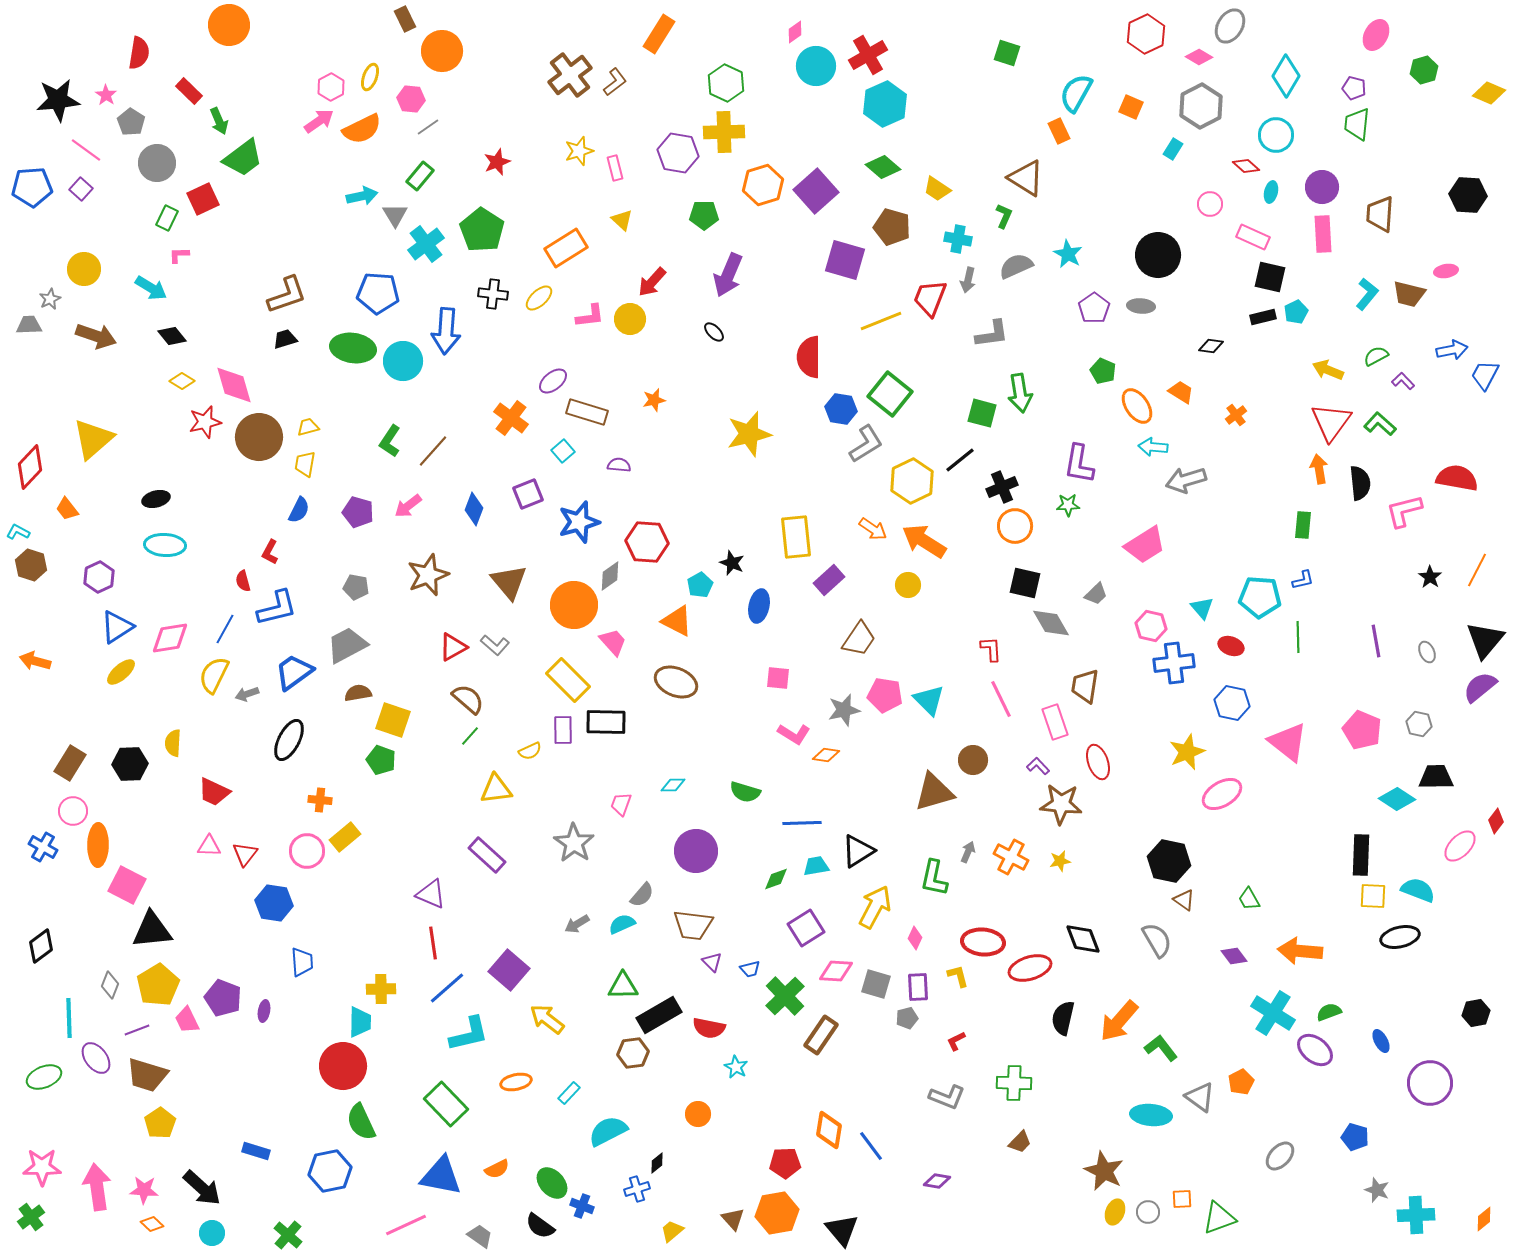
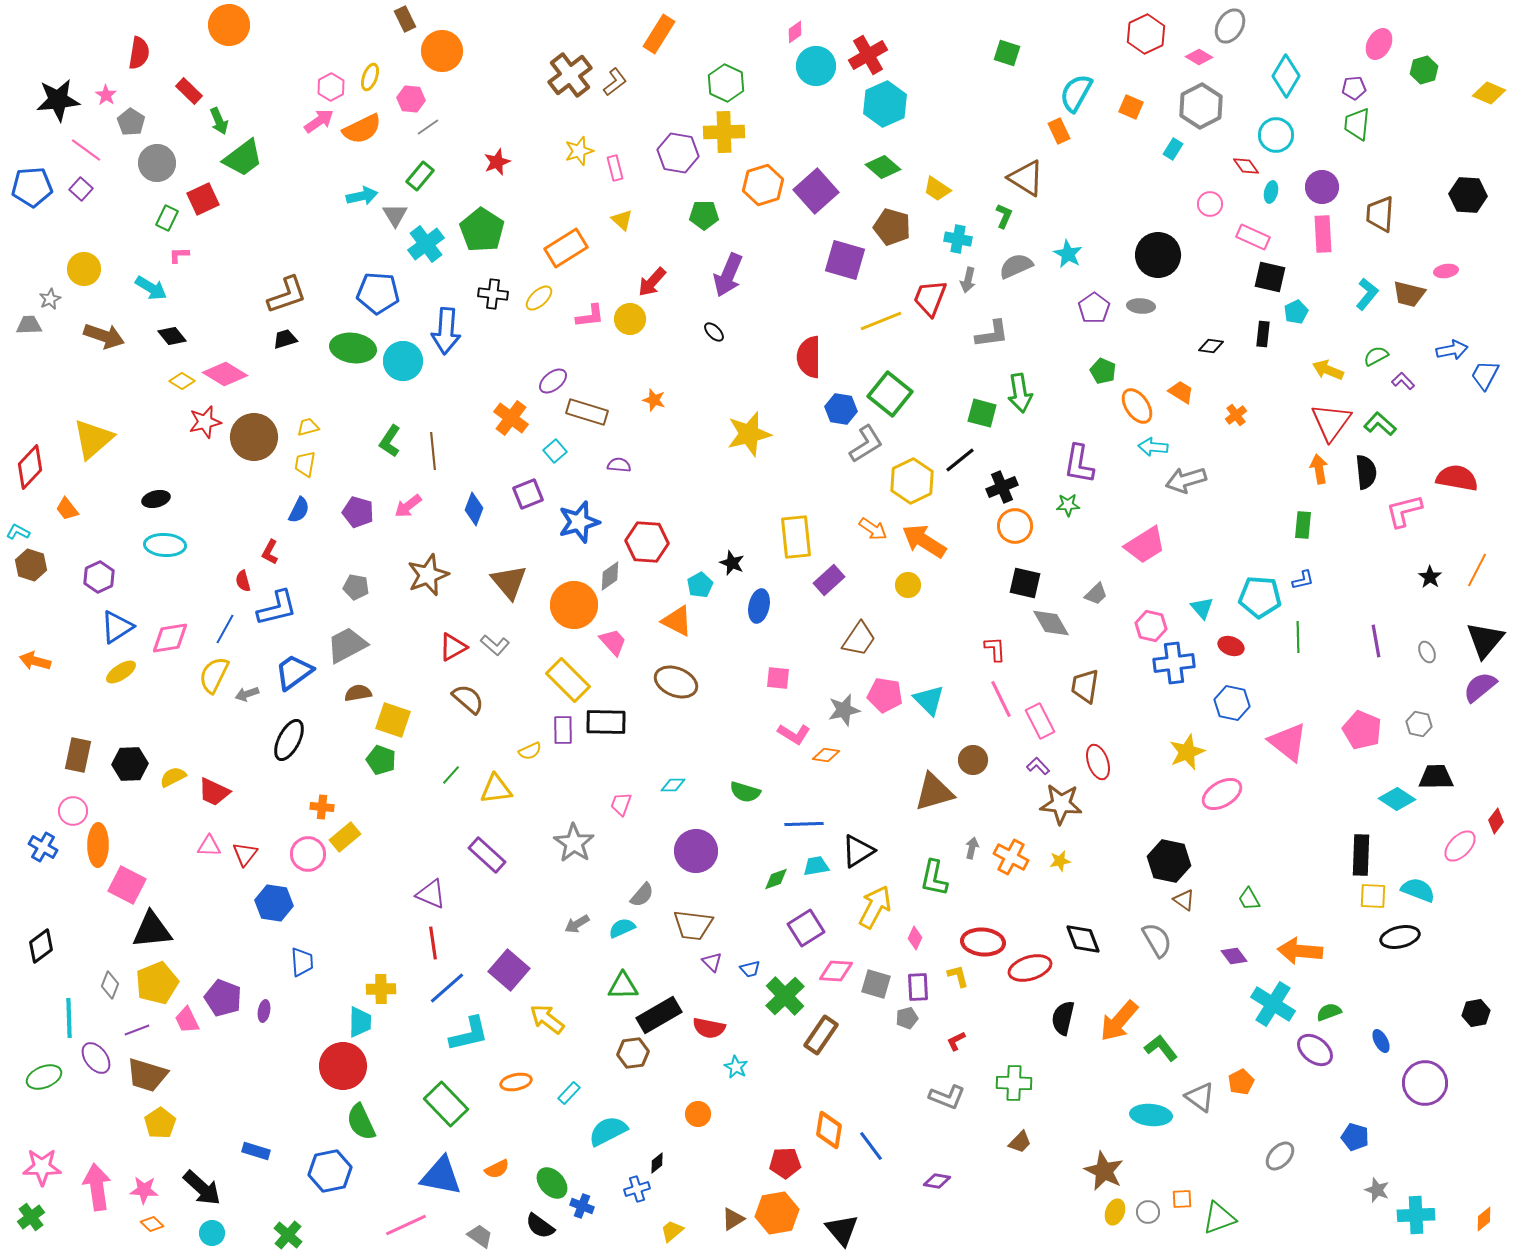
pink ellipse at (1376, 35): moved 3 px right, 9 px down
purple pentagon at (1354, 88): rotated 20 degrees counterclockwise
red diamond at (1246, 166): rotated 12 degrees clockwise
black rectangle at (1263, 317): moved 17 px down; rotated 70 degrees counterclockwise
brown arrow at (96, 336): moved 8 px right
pink diamond at (234, 385): moved 9 px left, 11 px up; rotated 42 degrees counterclockwise
orange star at (654, 400): rotated 30 degrees clockwise
brown circle at (259, 437): moved 5 px left
brown line at (433, 451): rotated 48 degrees counterclockwise
cyan square at (563, 451): moved 8 px left
black semicircle at (1360, 483): moved 6 px right, 11 px up
red L-shape at (991, 649): moved 4 px right
yellow ellipse at (121, 672): rotated 8 degrees clockwise
pink rectangle at (1055, 722): moved 15 px left, 1 px up; rotated 8 degrees counterclockwise
green line at (470, 736): moved 19 px left, 39 px down
yellow semicircle at (173, 743): moved 34 px down; rotated 60 degrees clockwise
brown rectangle at (70, 763): moved 8 px right, 8 px up; rotated 20 degrees counterclockwise
orange cross at (320, 800): moved 2 px right, 7 px down
blue line at (802, 823): moved 2 px right, 1 px down
pink circle at (307, 851): moved 1 px right, 3 px down
gray arrow at (968, 852): moved 4 px right, 4 px up; rotated 10 degrees counterclockwise
cyan semicircle at (622, 924): moved 4 px down
yellow pentagon at (158, 985): moved 1 px left, 2 px up; rotated 9 degrees clockwise
cyan cross at (1273, 1013): moved 9 px up
purple circle at (1430, 1083): moved 5 px left
brown triangle at (733, 1219): rotated 40 degrees clockwise
